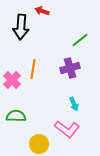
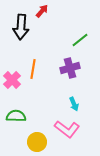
red arrow: rotated 112 degrees clockwise
yellow circle: moved 2 px left, 2 px up
